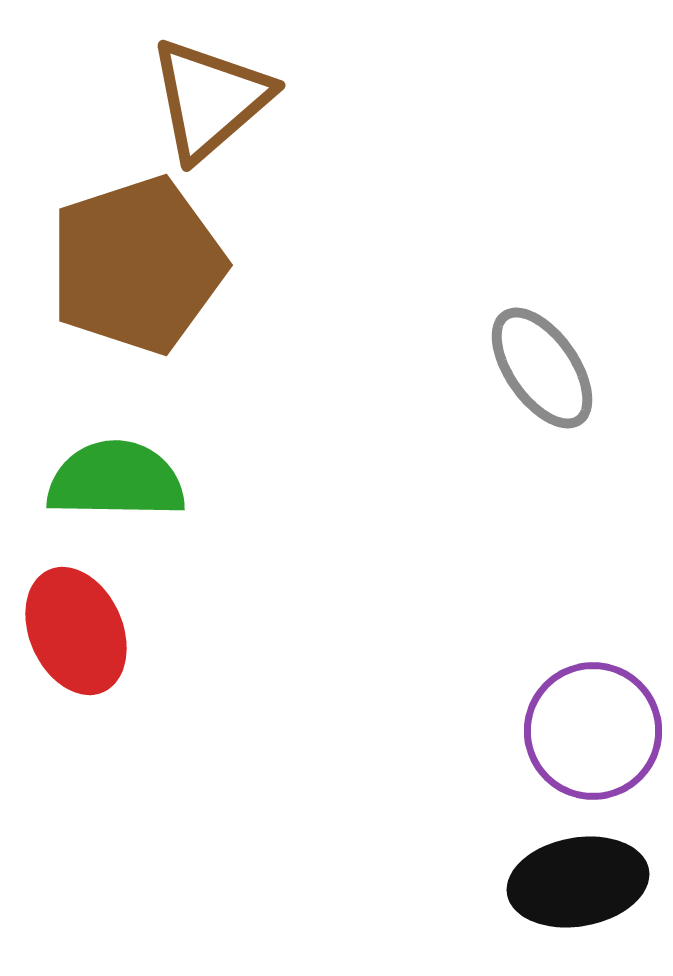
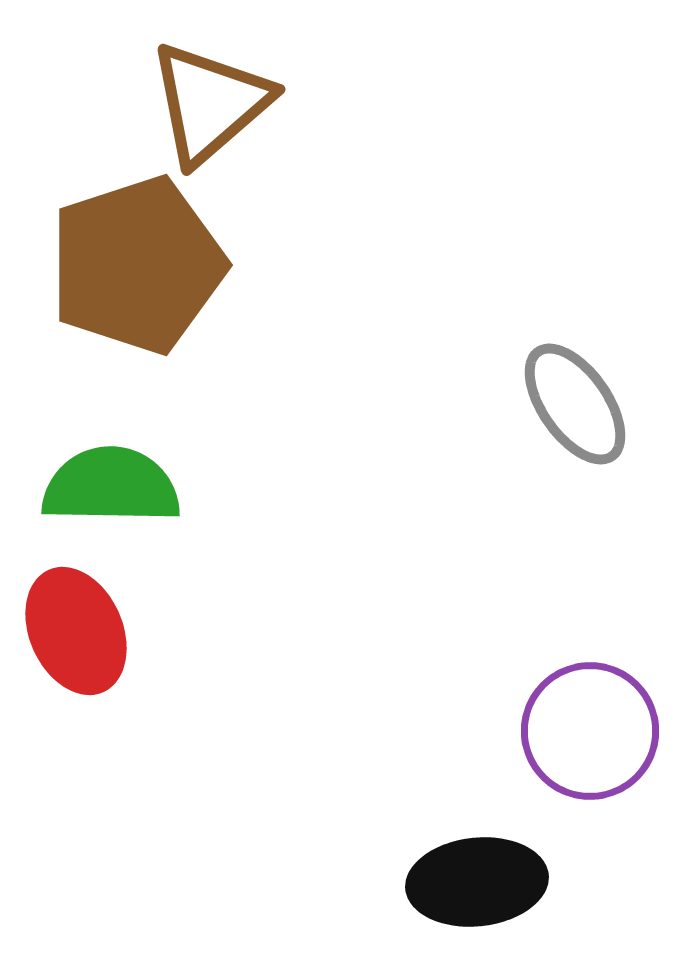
brown triangle: moved 4 px down
gray ellipse: moved 33 px right, 36 px down
green semicircle: moved 5 px left, 6 px down
purple circle: moved 3 px left
black ellipse: moved 101 px left; rotated 4 degrees clockwise
